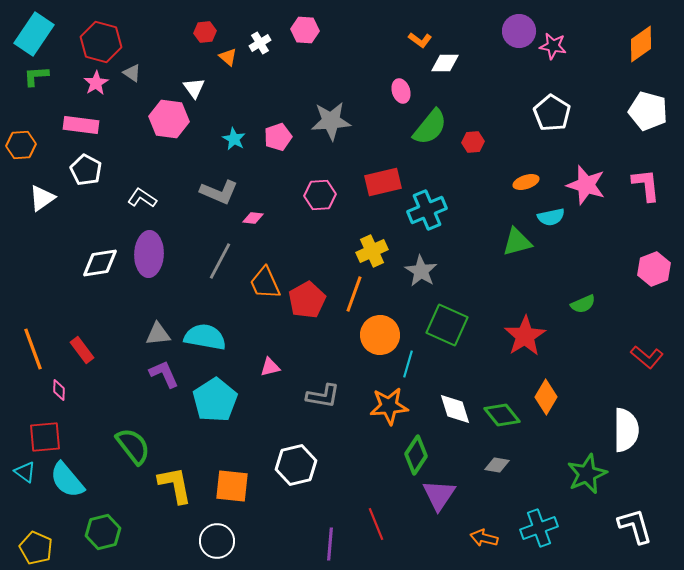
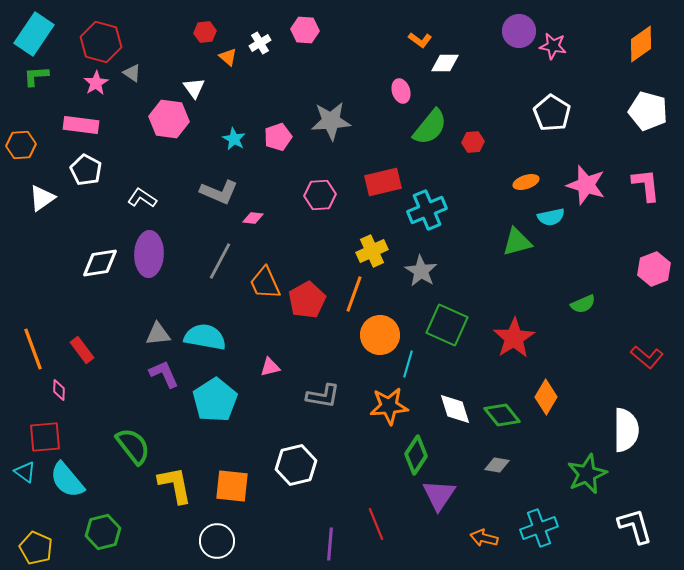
red star at (525, 336): moved 11 px left, 2 px down
